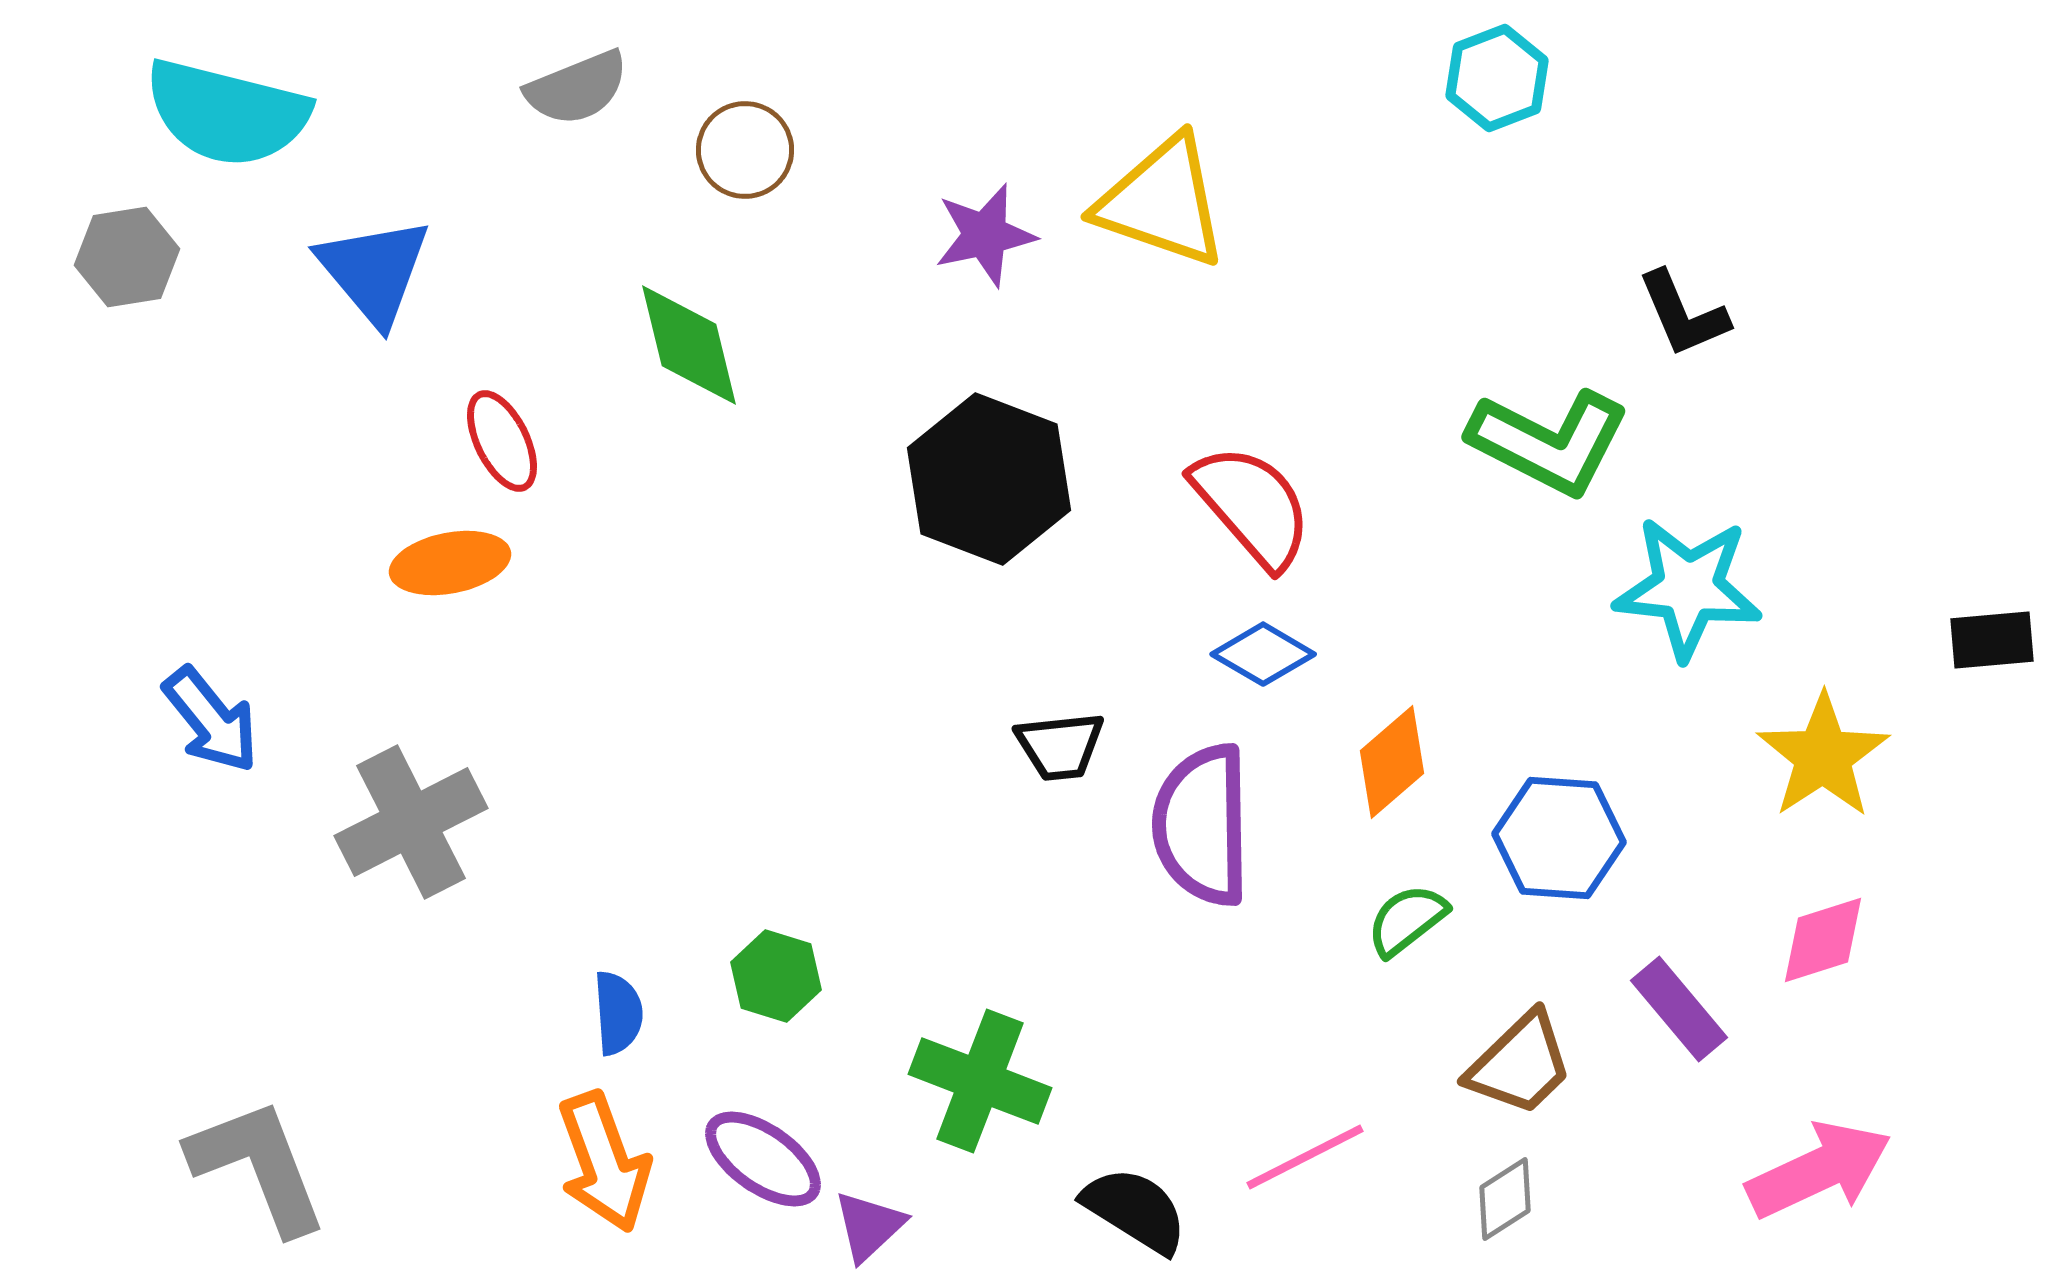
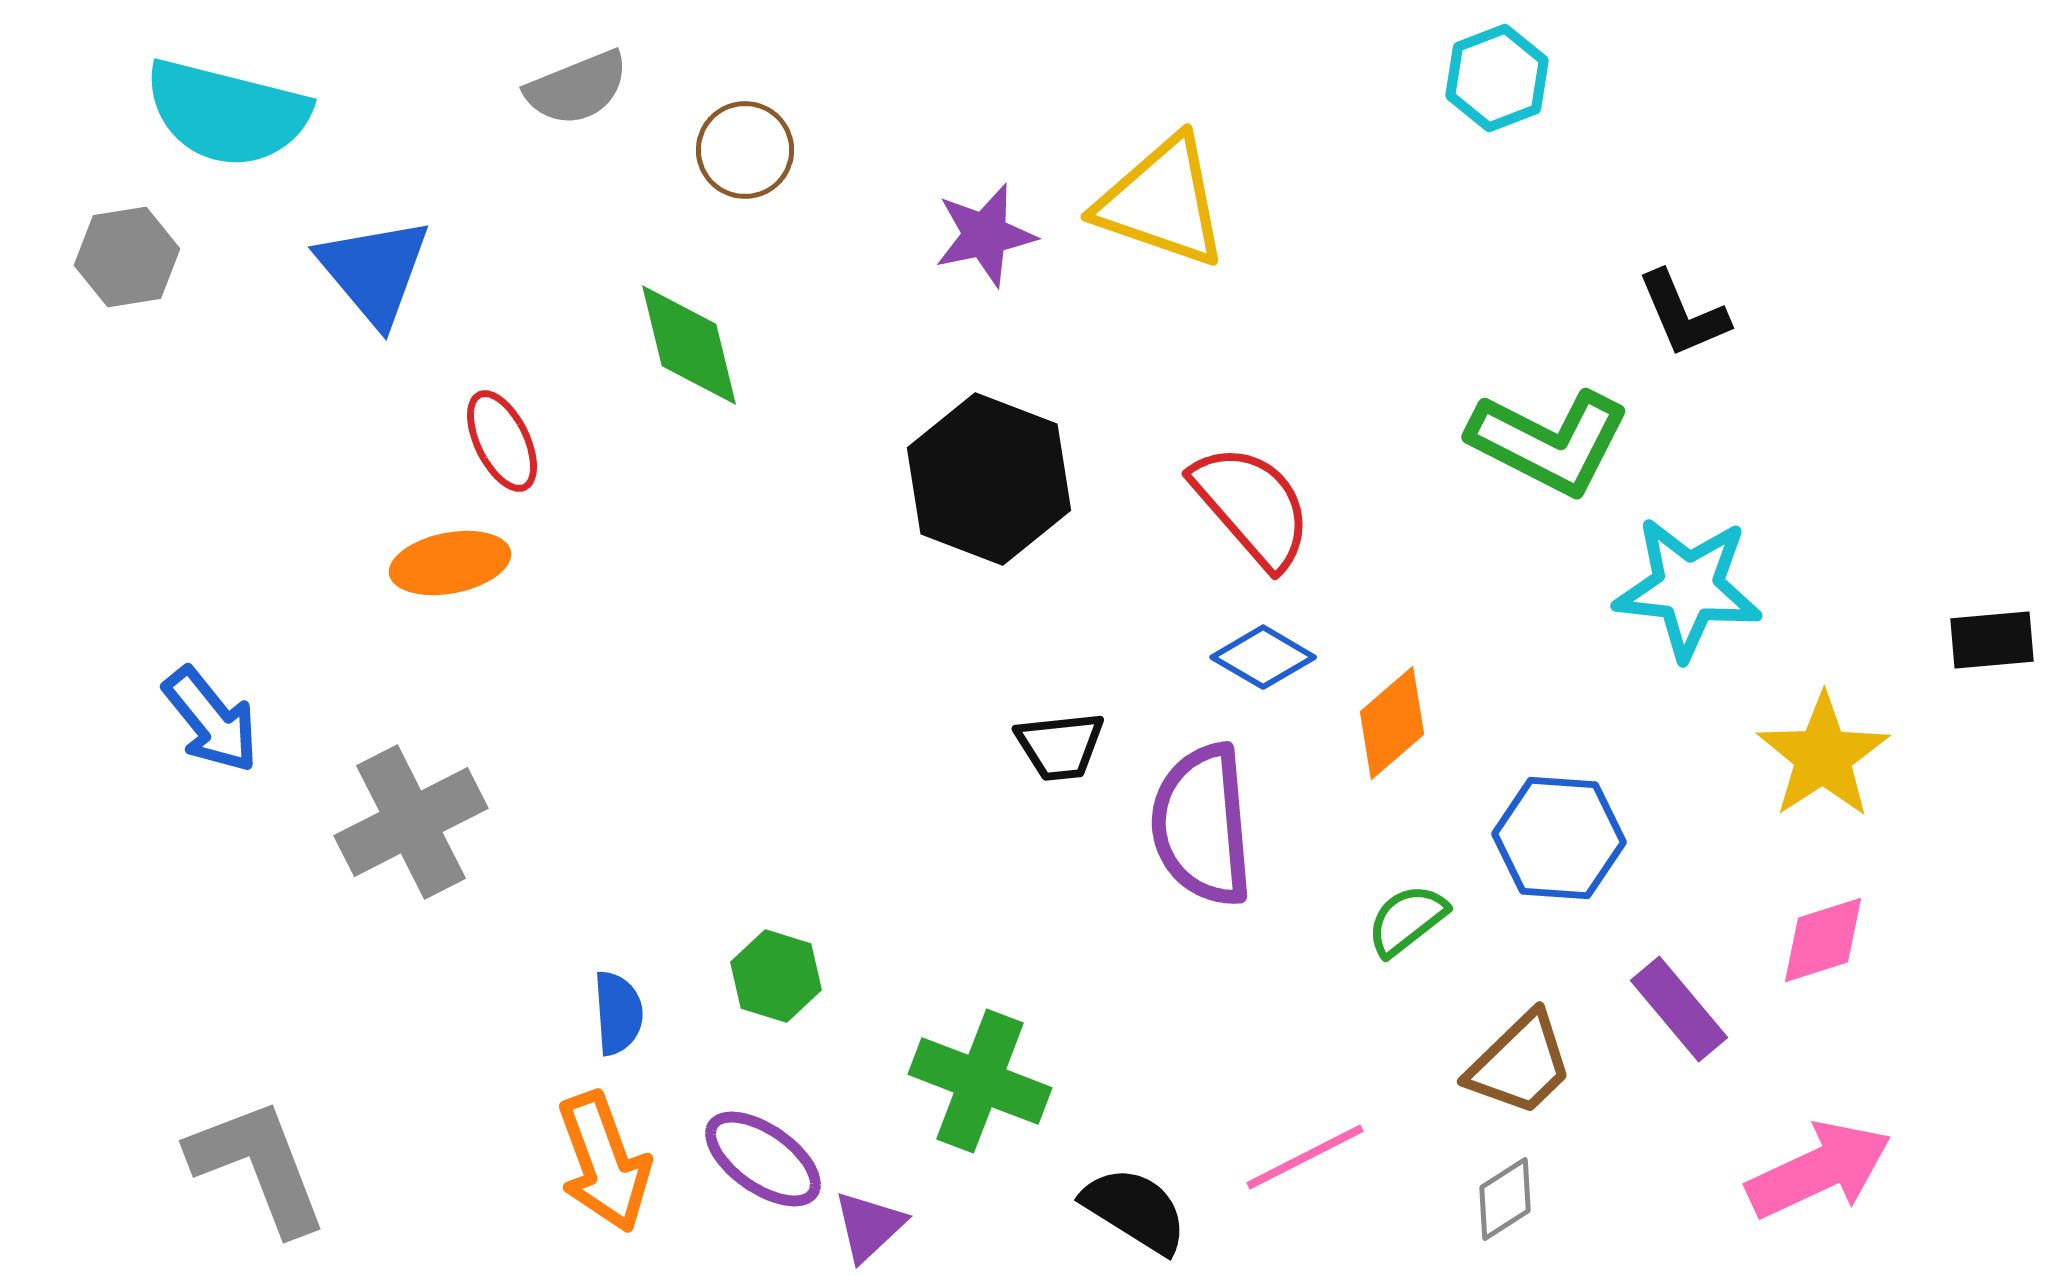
blue diamond: moved 3 px down
orange diamond: moved 39 px up
purple semicircle: rotated 4 degrees counterclockwise
